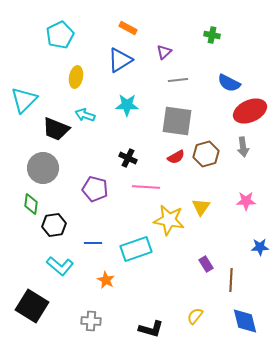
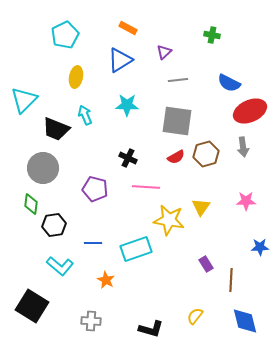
cyan pentagon: moved 5 px right
cyan arrow: rotated 48 degrees clockwise
